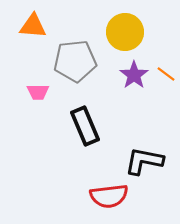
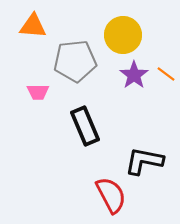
yellow circle: moved 2 px left, 3 px down
red semicircle: moved 2 px right, 1 px up; rotated 111 degrees counterclockwise
